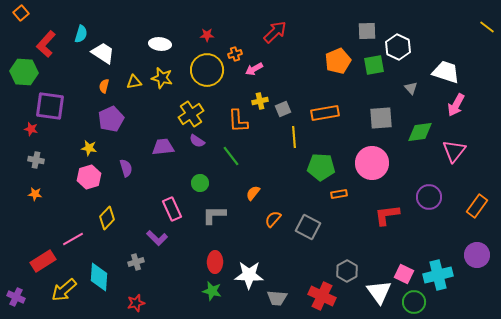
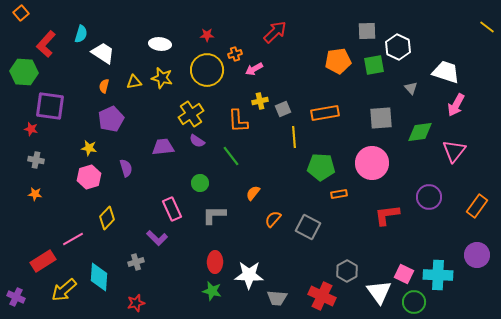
orange pentagon at (338, 61): rotated 15 degrees clockwise
cyan cross at (438, 275): rotated 16 degrees clockwise
